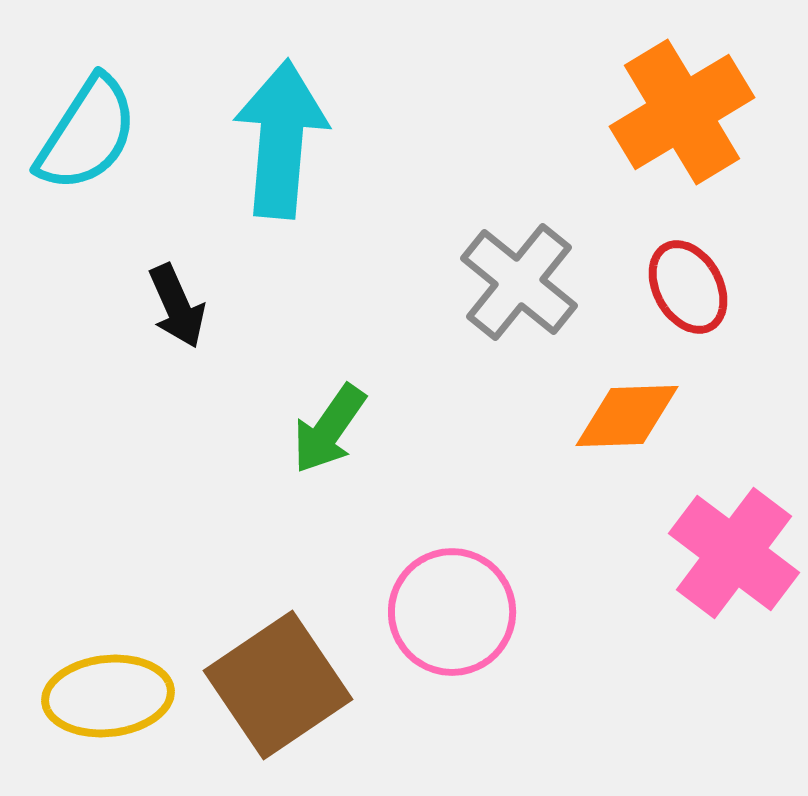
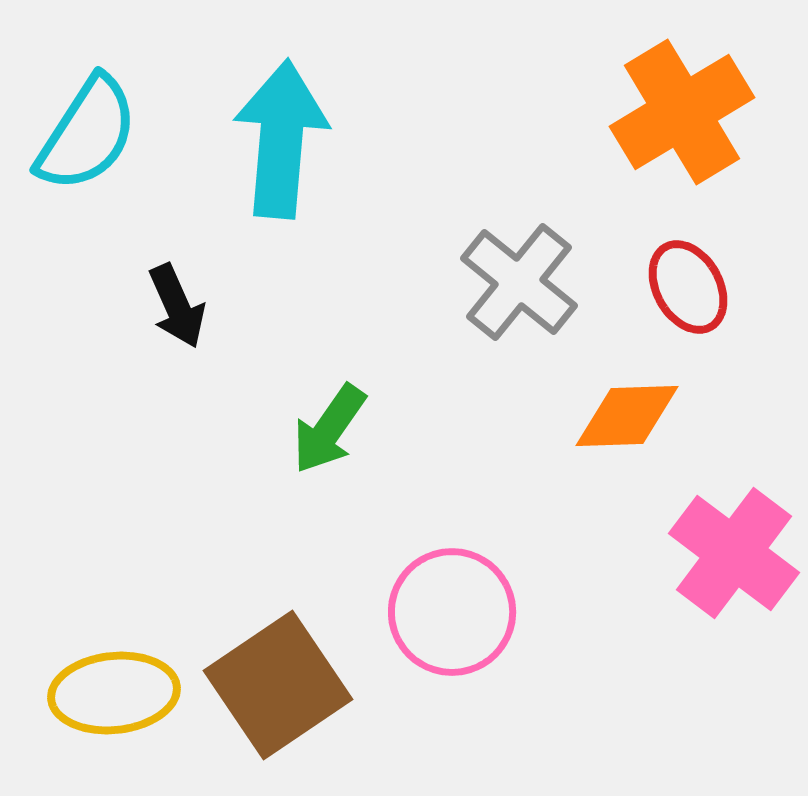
yellow ellipse: moved 6 px right, 3 px up
